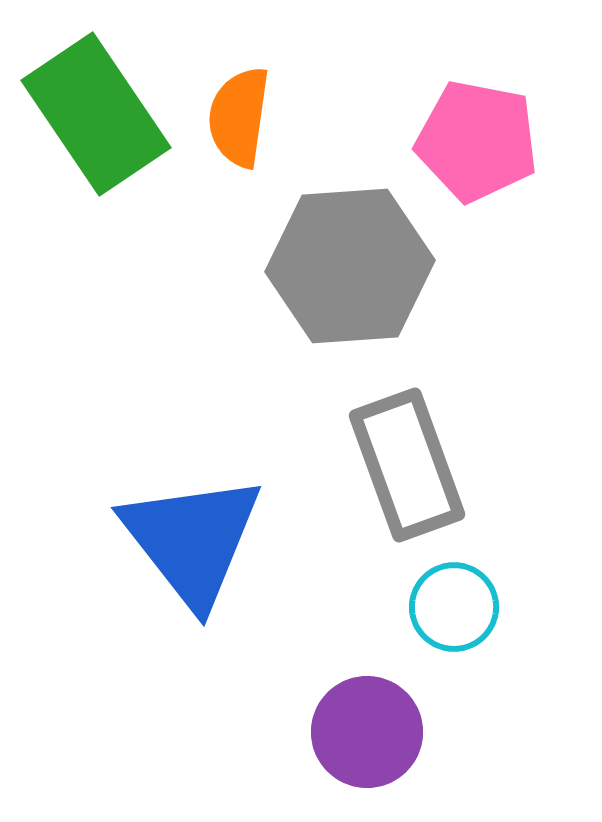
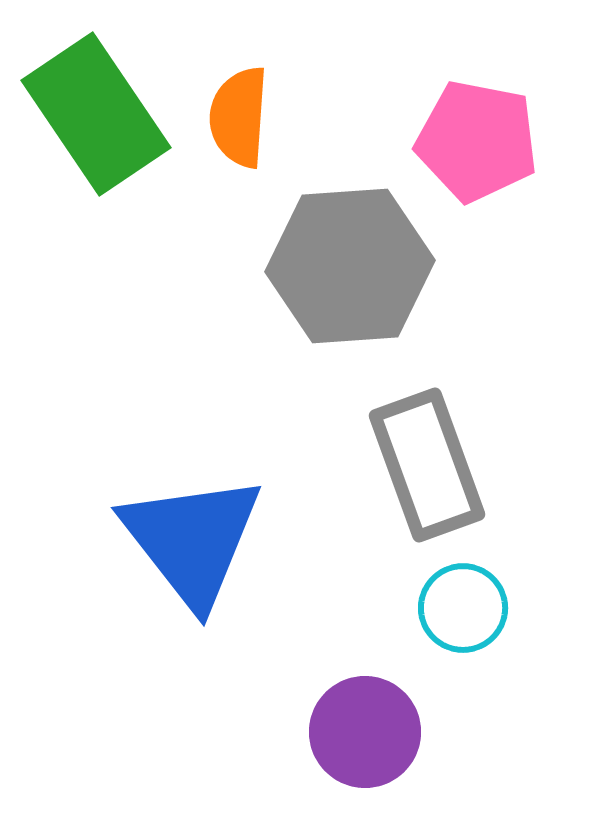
orange semicircle: rotated 4 degrees counterclockwise
gray rectangle: moved 20 px right
cyan circle: moved 9 px right, 1 px down
purple circle: moved 2 px left
